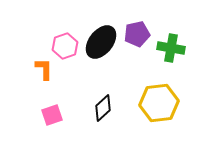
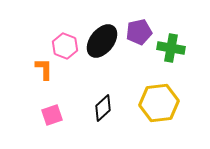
purple pentagon: moved 2 px right, 2 px up
black ellipse: moved 1 px right, 1 px up
pink hexagon: rotated 20 degrees counterclockwise
